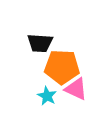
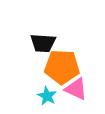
black trapezoid: moved 3 px right
